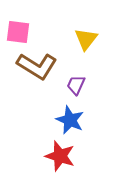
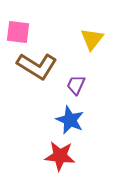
yellow triangle: moved 6 px right
red star: rotated 12 degrees counterclockwise
